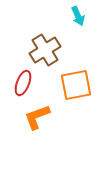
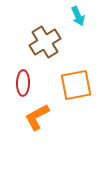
brown cross: moved 8 px up
red ellipse: rotated 20 degrees counterclockwise
orange L-shape: rotated 8 degrees counterclockwise
